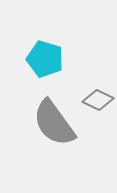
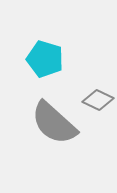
gray semicircle: rotated 12 degrees counterclockwise
